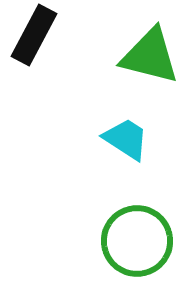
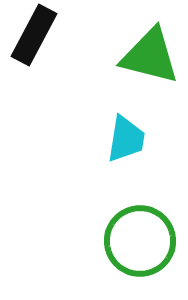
cyan trapezoid: rotated 66 degrees clockwise
green circle: moved 3 px right
